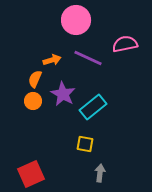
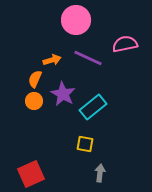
orange circle: moved 1 px right
